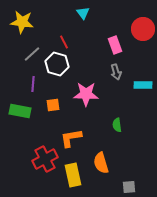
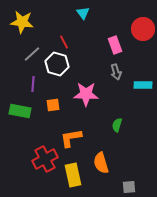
green semicircle: rotated 24 degrees clockwise
